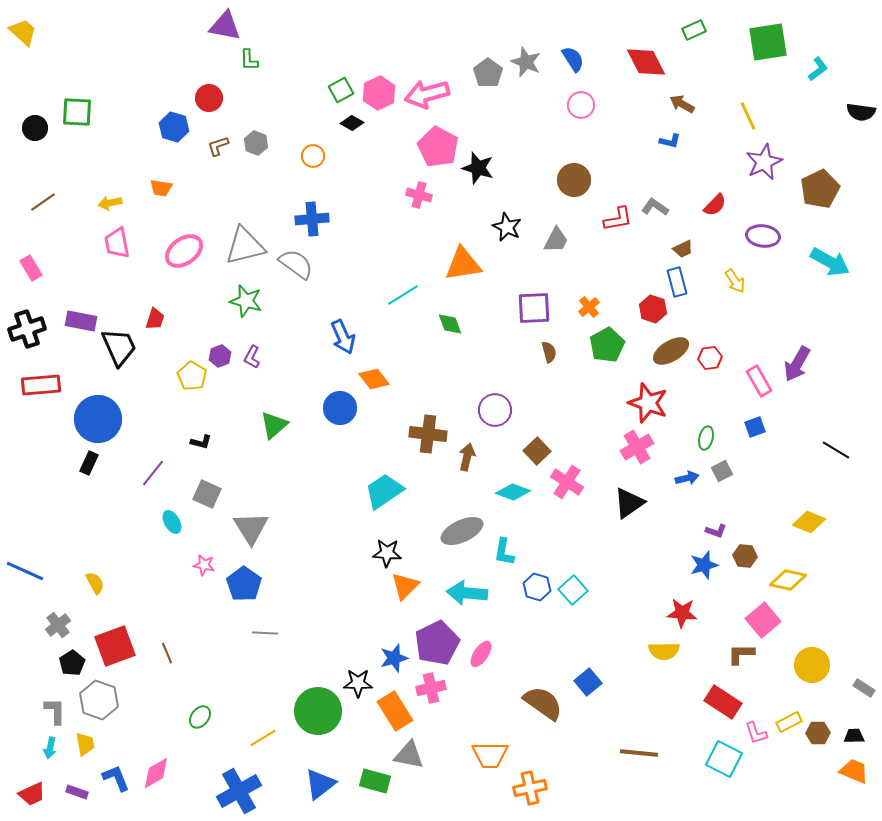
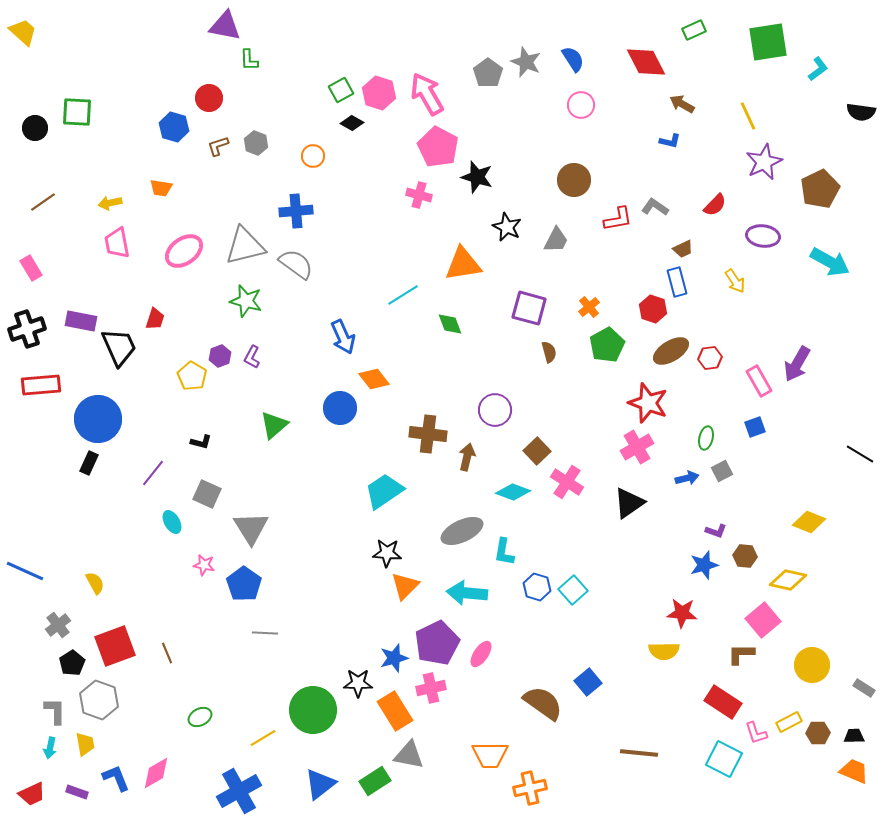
pink hexagon at (379, 93): rotated 16 degrees counterclockwise
pink arrow at (427, 94): rotated 75 degrees clockwise
black star at (478, 168): moved 1 px left, 9 px down
blue cross at (312, 219): moved 16 px left, 8 px up
purple square at (534, 308): moved 5 px left; rotated 18 degrees clockwise
black line at (836, 450): moved 24 px right, 4 px down
green circle at (318, 711): moved 5 px left, 1 px up
green ellipse at (200, 717): rotated 25 degrees clockwise
green rectangle at (375, 781): rotated 48 degrees counterclockwise
